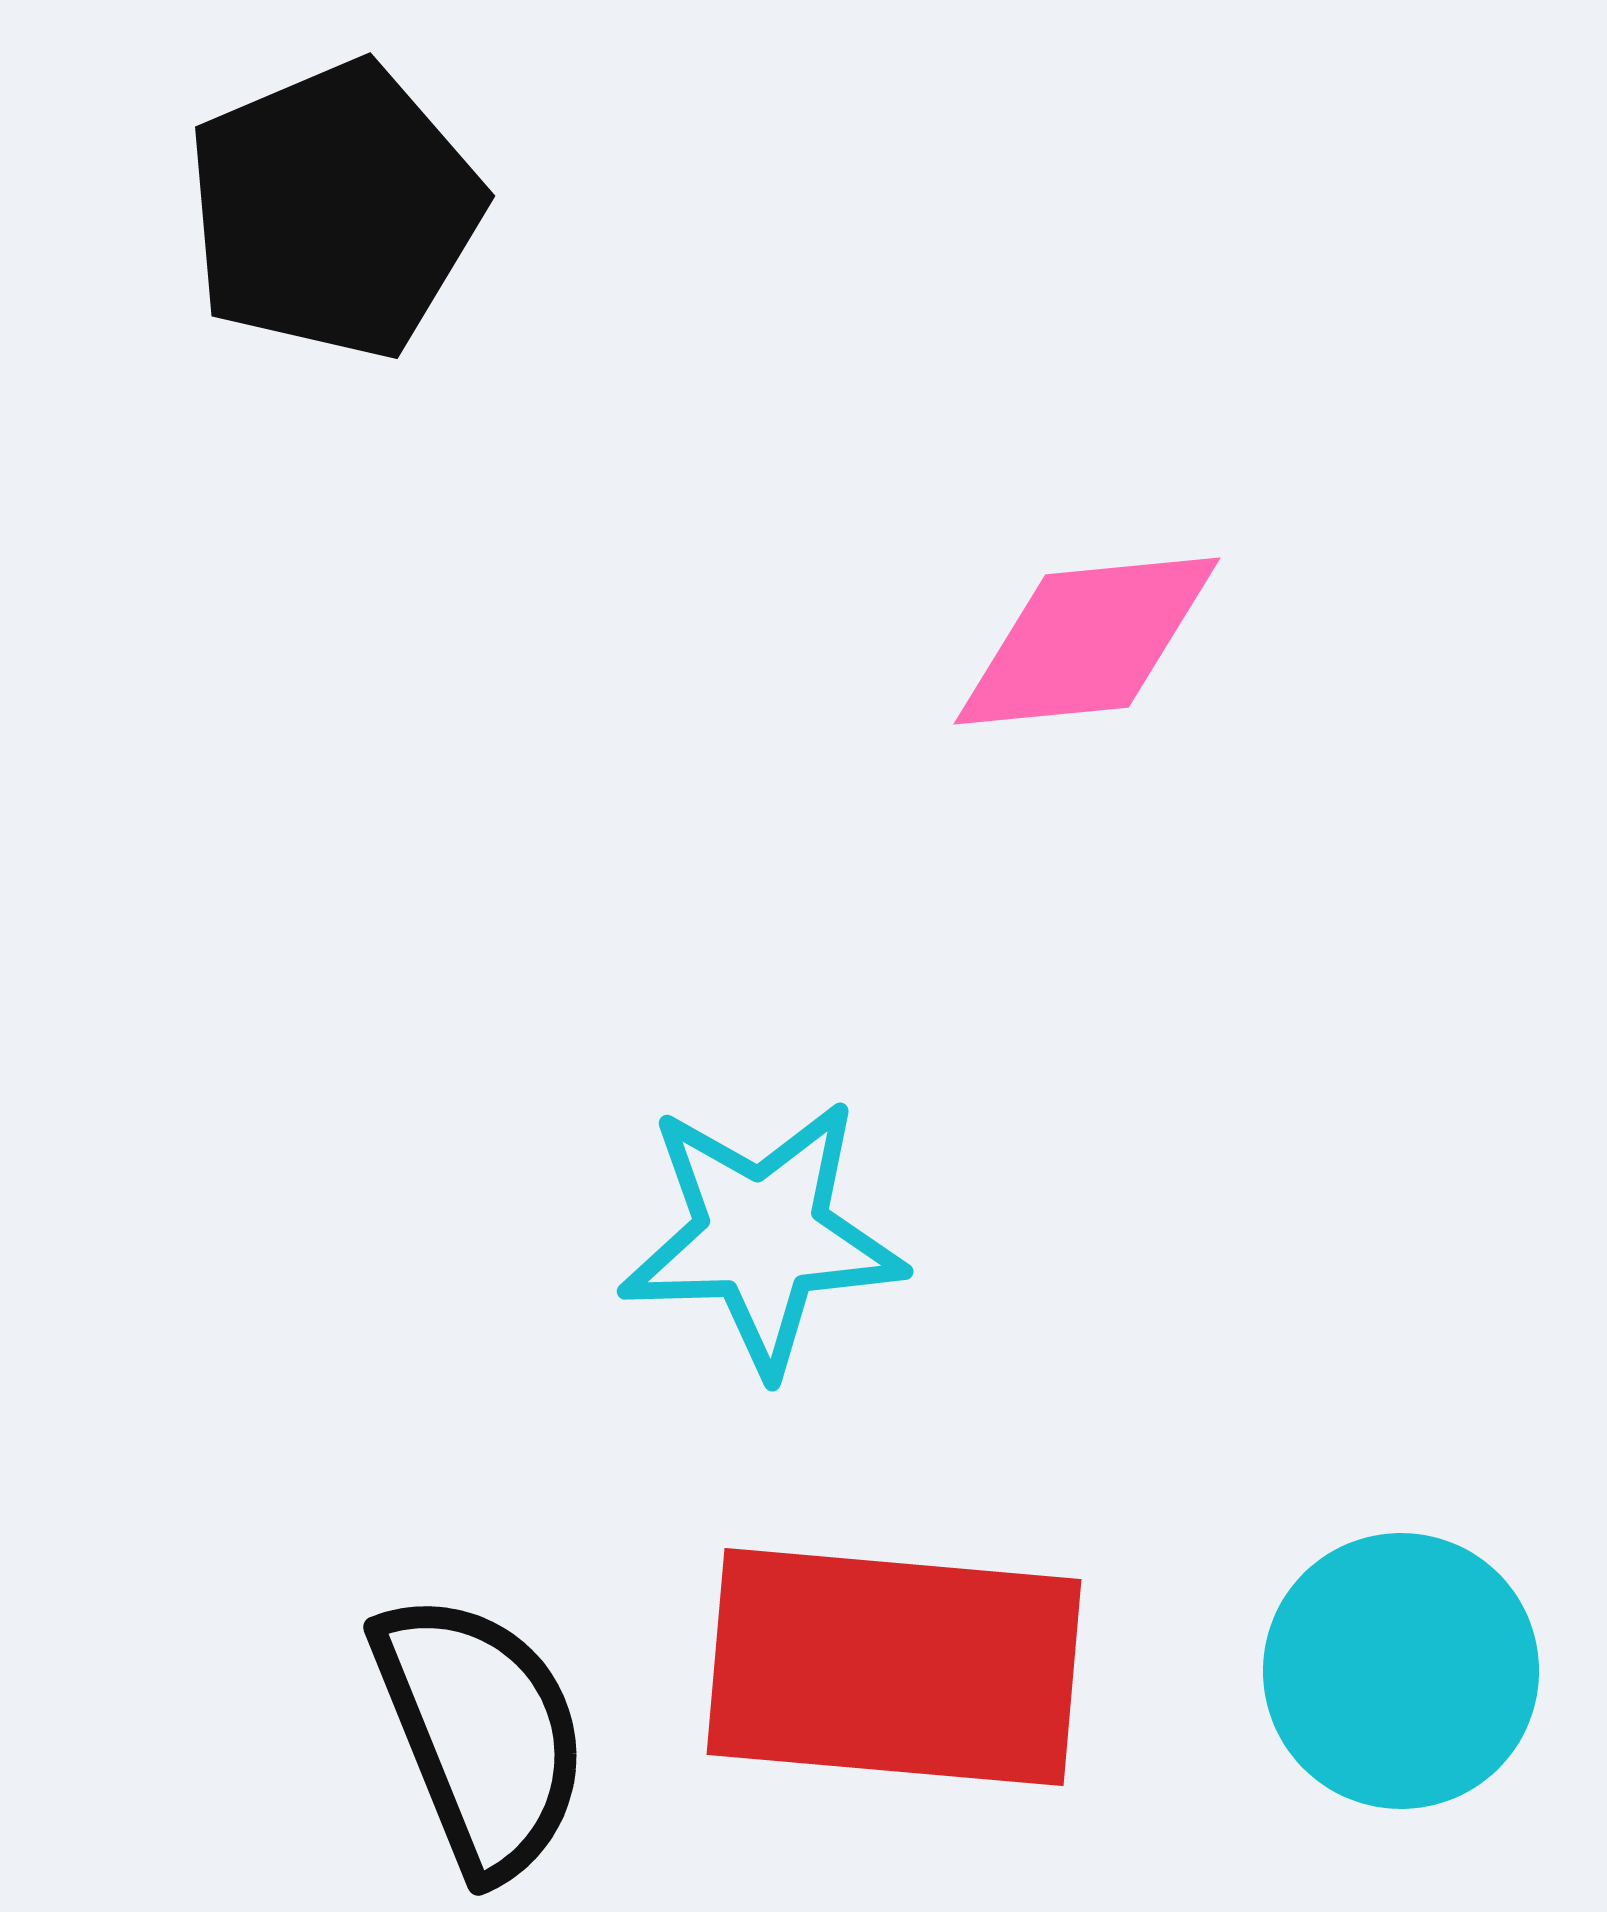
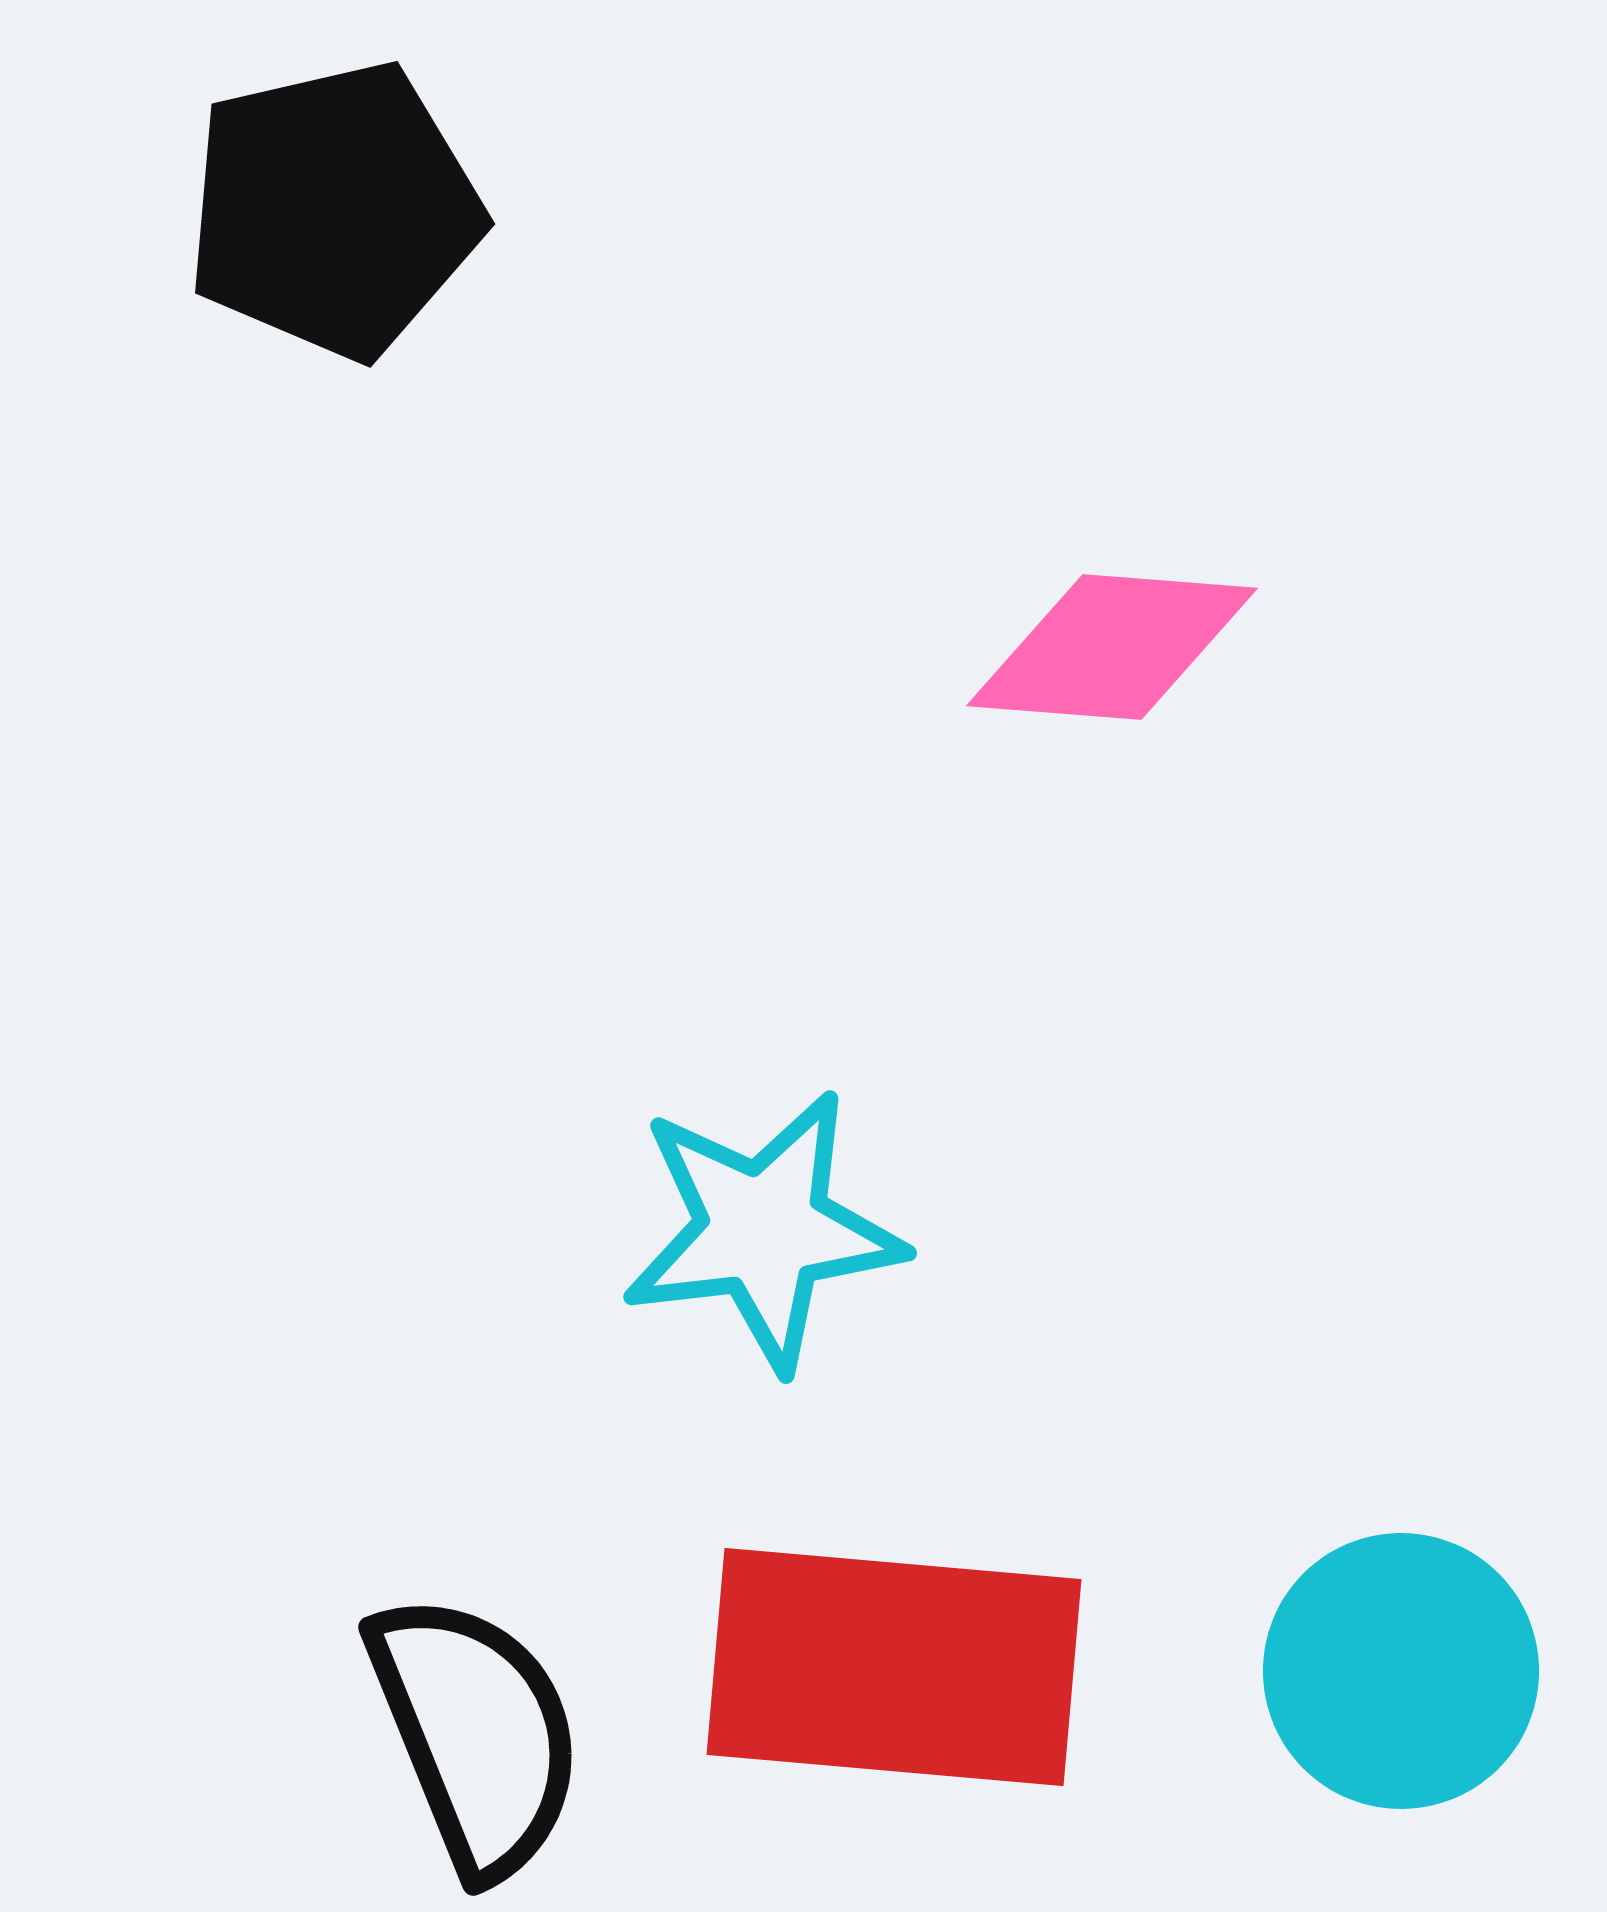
black pentagon: rotated 10 degrees clockwise
pink diamond: moved 25 px right, 6 px down; rotated 10 degrees clockwise
cyan star: moved 1 px right, 6 px up; rotated 5 degrees counterclockwise
black semicircle: moved 5 px left
